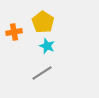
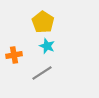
orange cross: moved 23 px down
